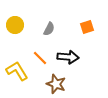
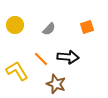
gray semicircle: rotated 16 degrees clockwise
orange line: moved 1 px right, 1 px down
